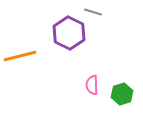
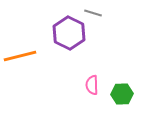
gray line: moved 1 px down
green hexagon: rotated 15 degrees clockwise
